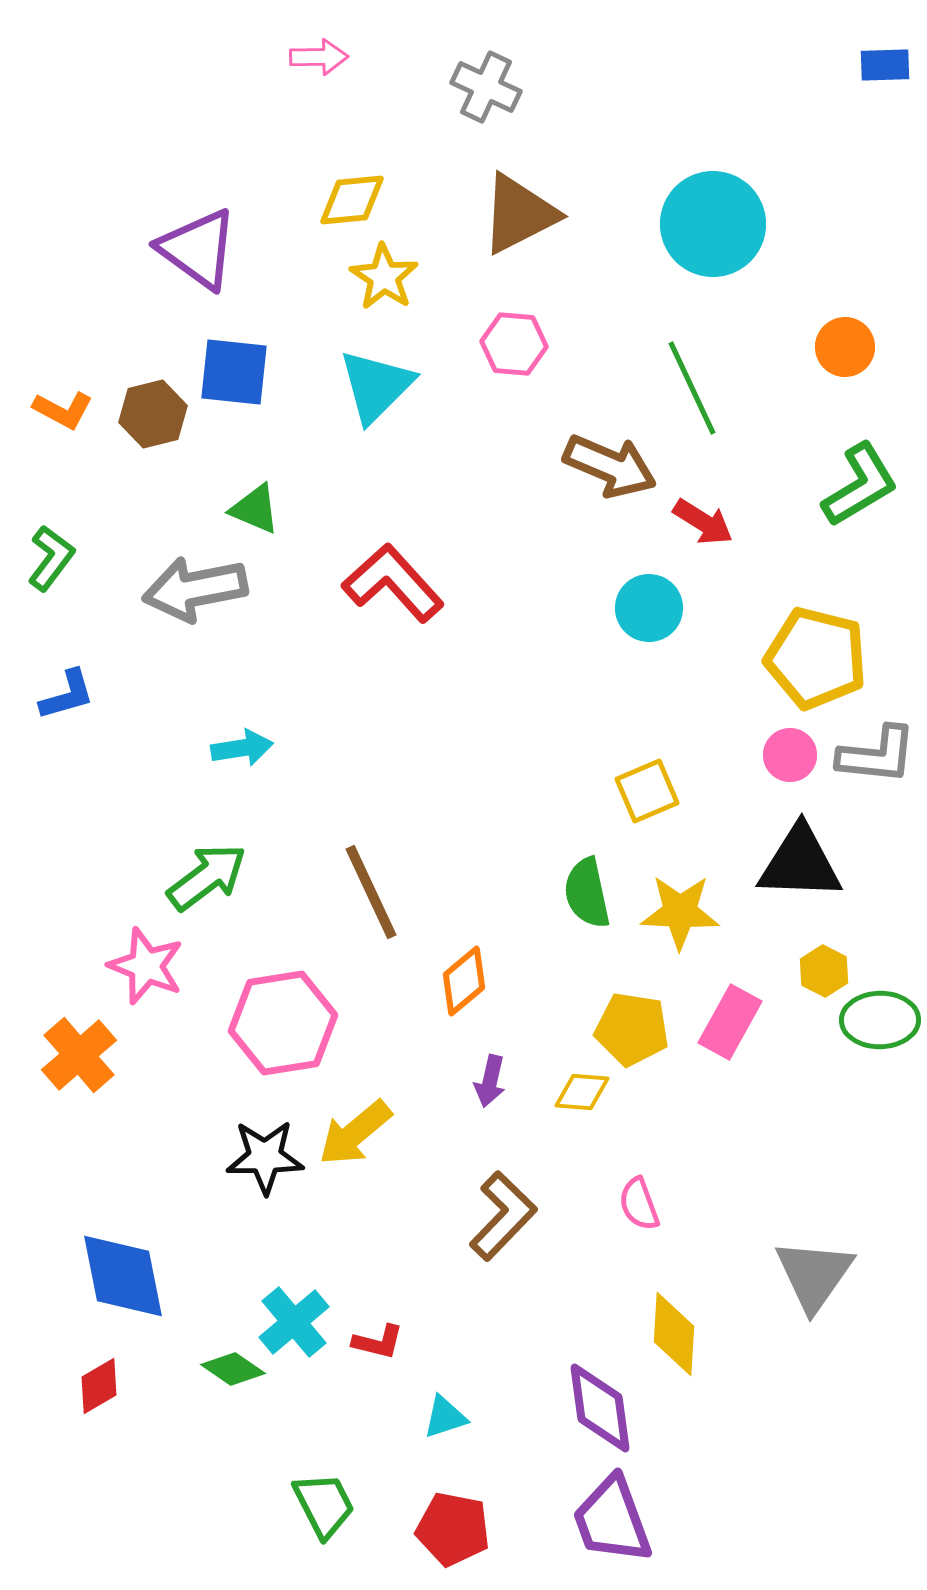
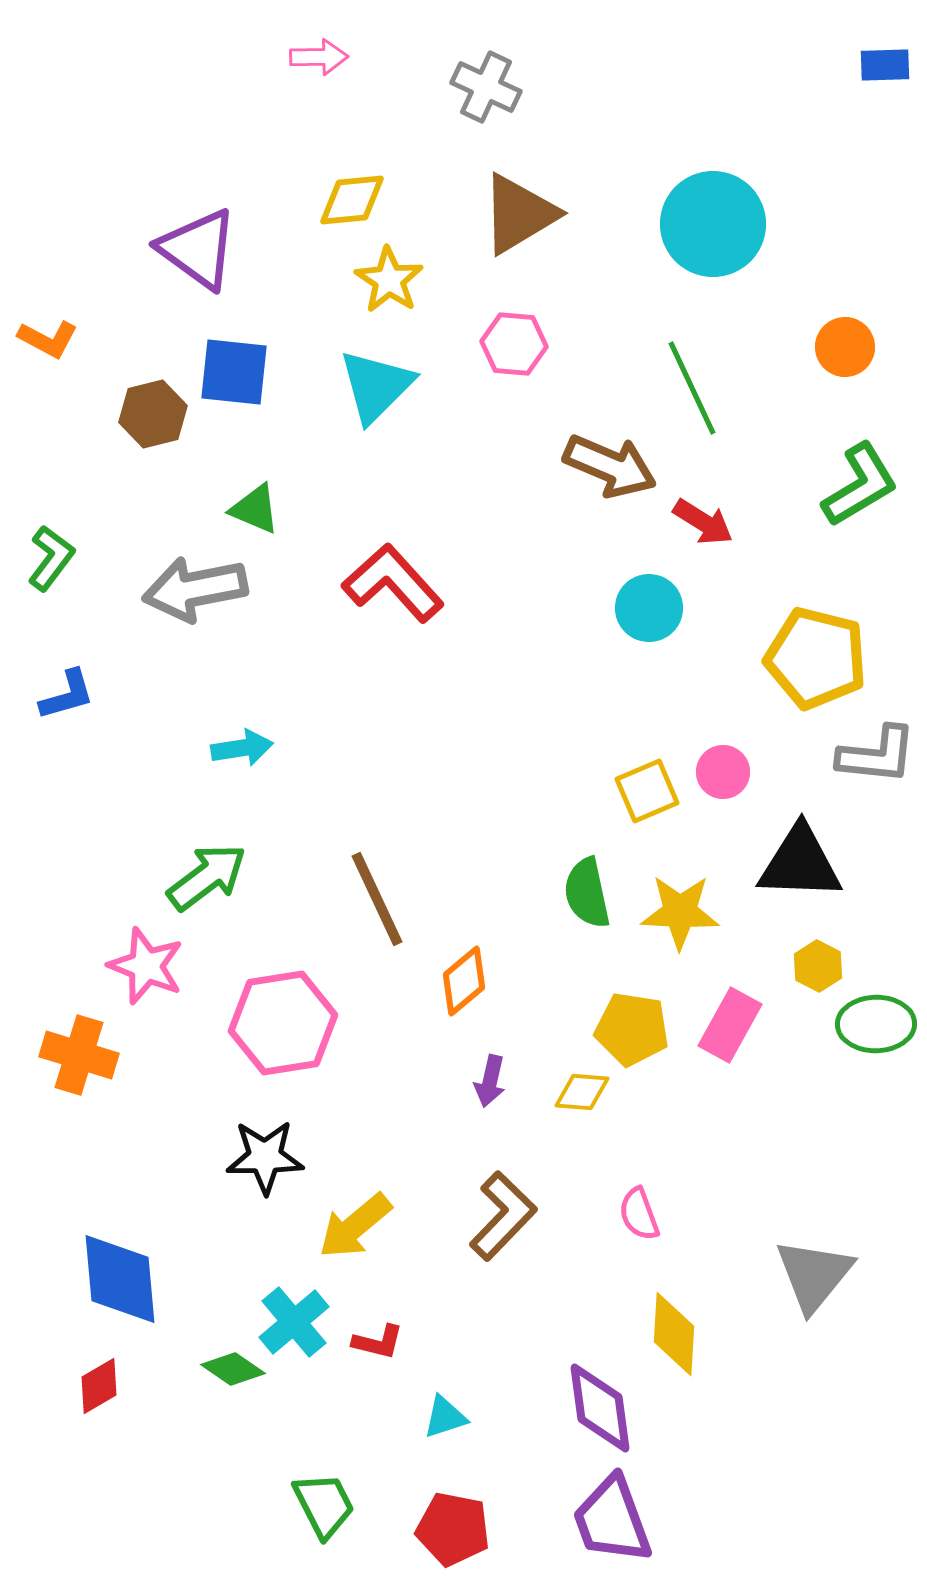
brown triangle at (519, 214): rotated 4 degrees counterclockwise
yellow star at (384, 277): moved 5 px right, 3 px down
orange L-shape at (63, 410): moved 15 px left, 71 px up
pink circle at (790, 755): moved 67 px left, 17 px down
brown line at (371, 892): moved 6 px right, 7 px down
yellow hexagon at (824, 971): moved 6 px left, 5 px up
green ellipse at (880, 1020): moved 4 px left, 4 px down
pink rectangle at (730, 1022): moved 3 px down
orange cross at (79, 1055): rotated 32 degrees counterclockwise
yellow arrow at (355, 1133): moved 93 px down
pink semicircle at (639, 1204): moved 10 px down
gray triangle at (814, 1275): rotated 4 degrees clockwise
blue diamond at (123, 1276): moved 3 px left, 3 px down; rotated 6 degrees clockwise
